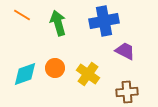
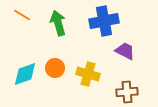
yellow cross: rotated 20 degrees counterclockwise
